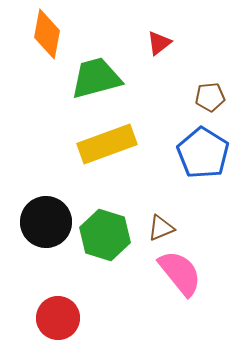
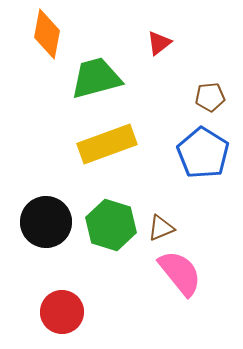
green hexagon: moved 6 px right, 10 px up
red circle: moved 4 px right, 6 px up
